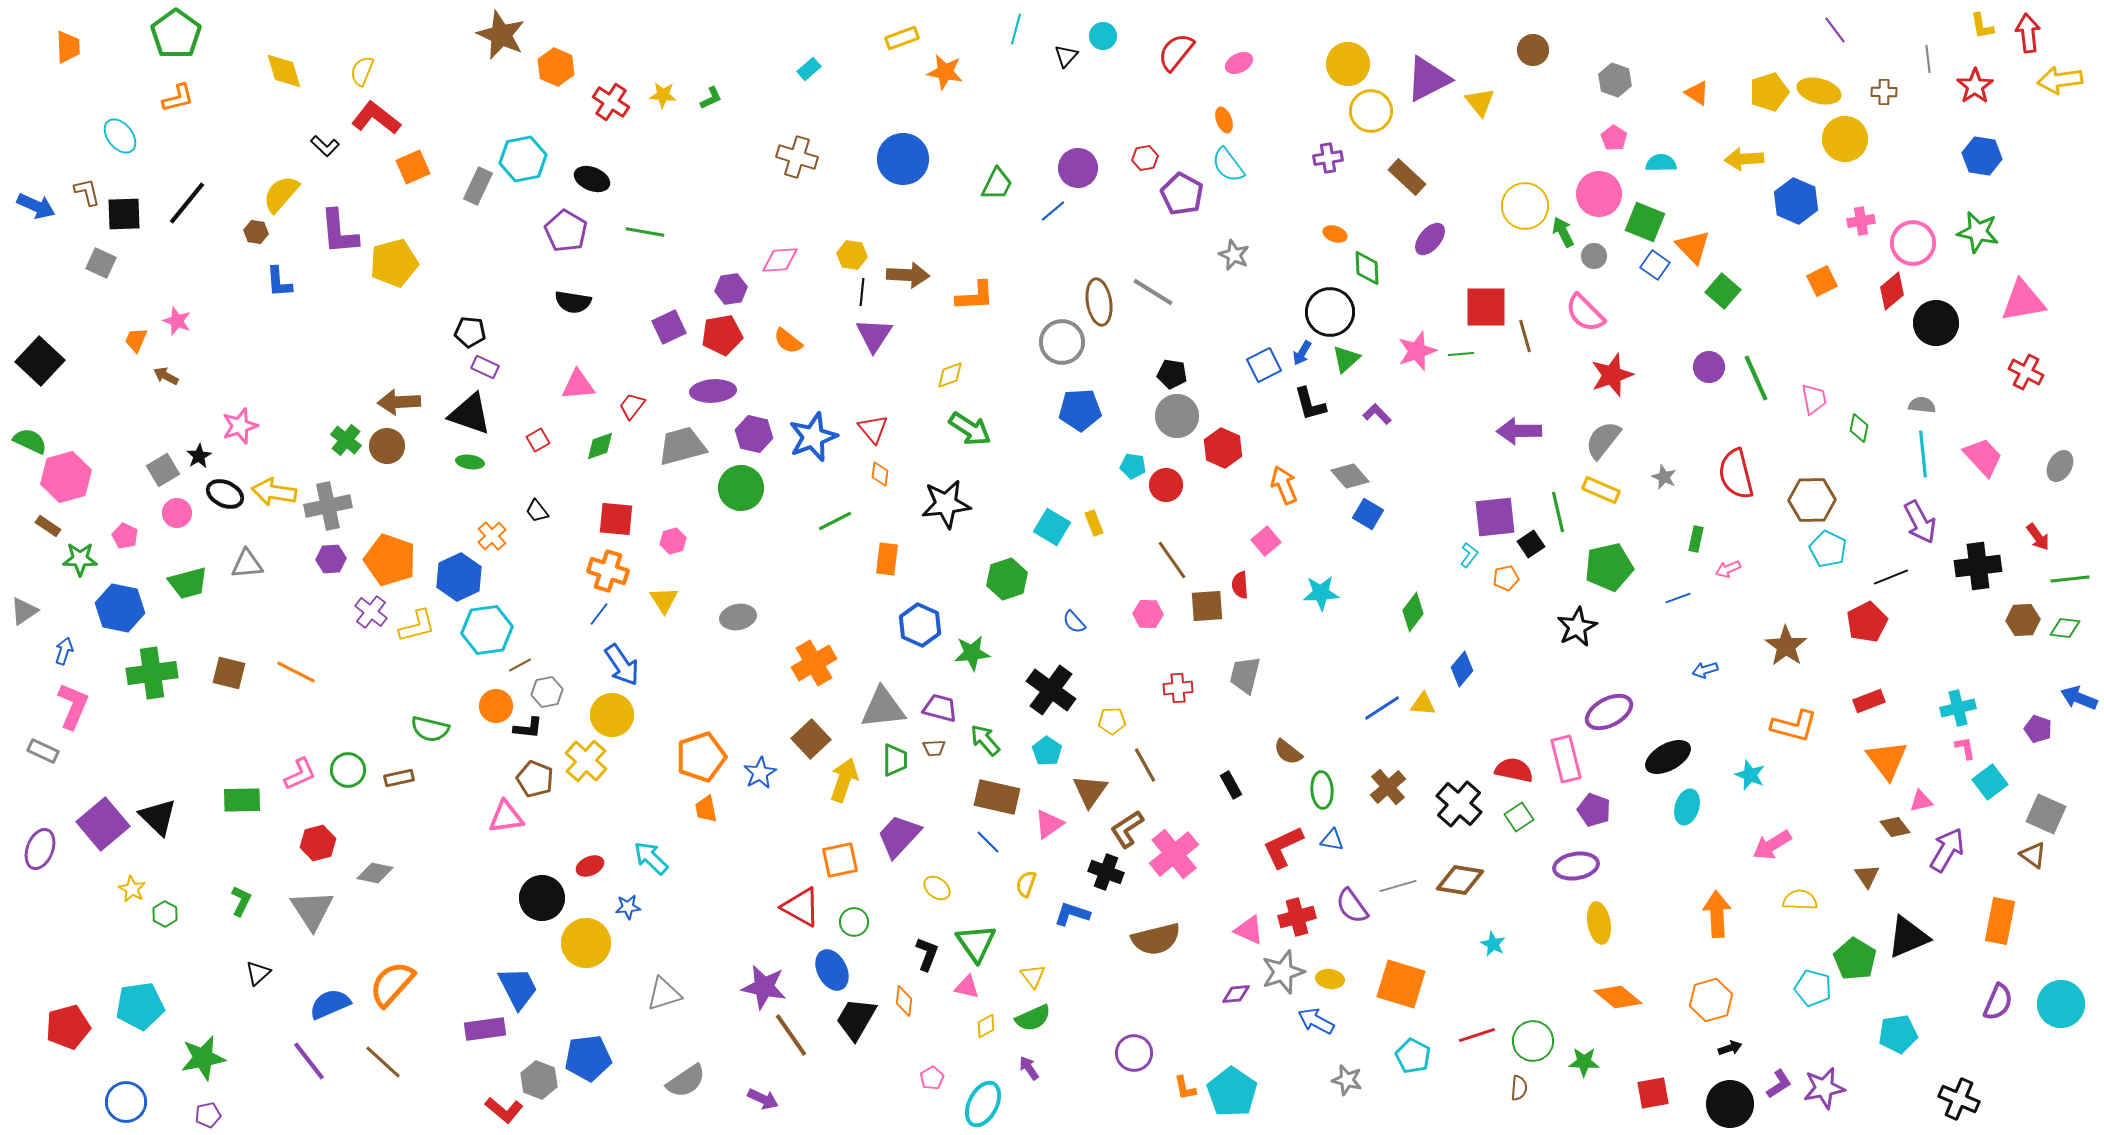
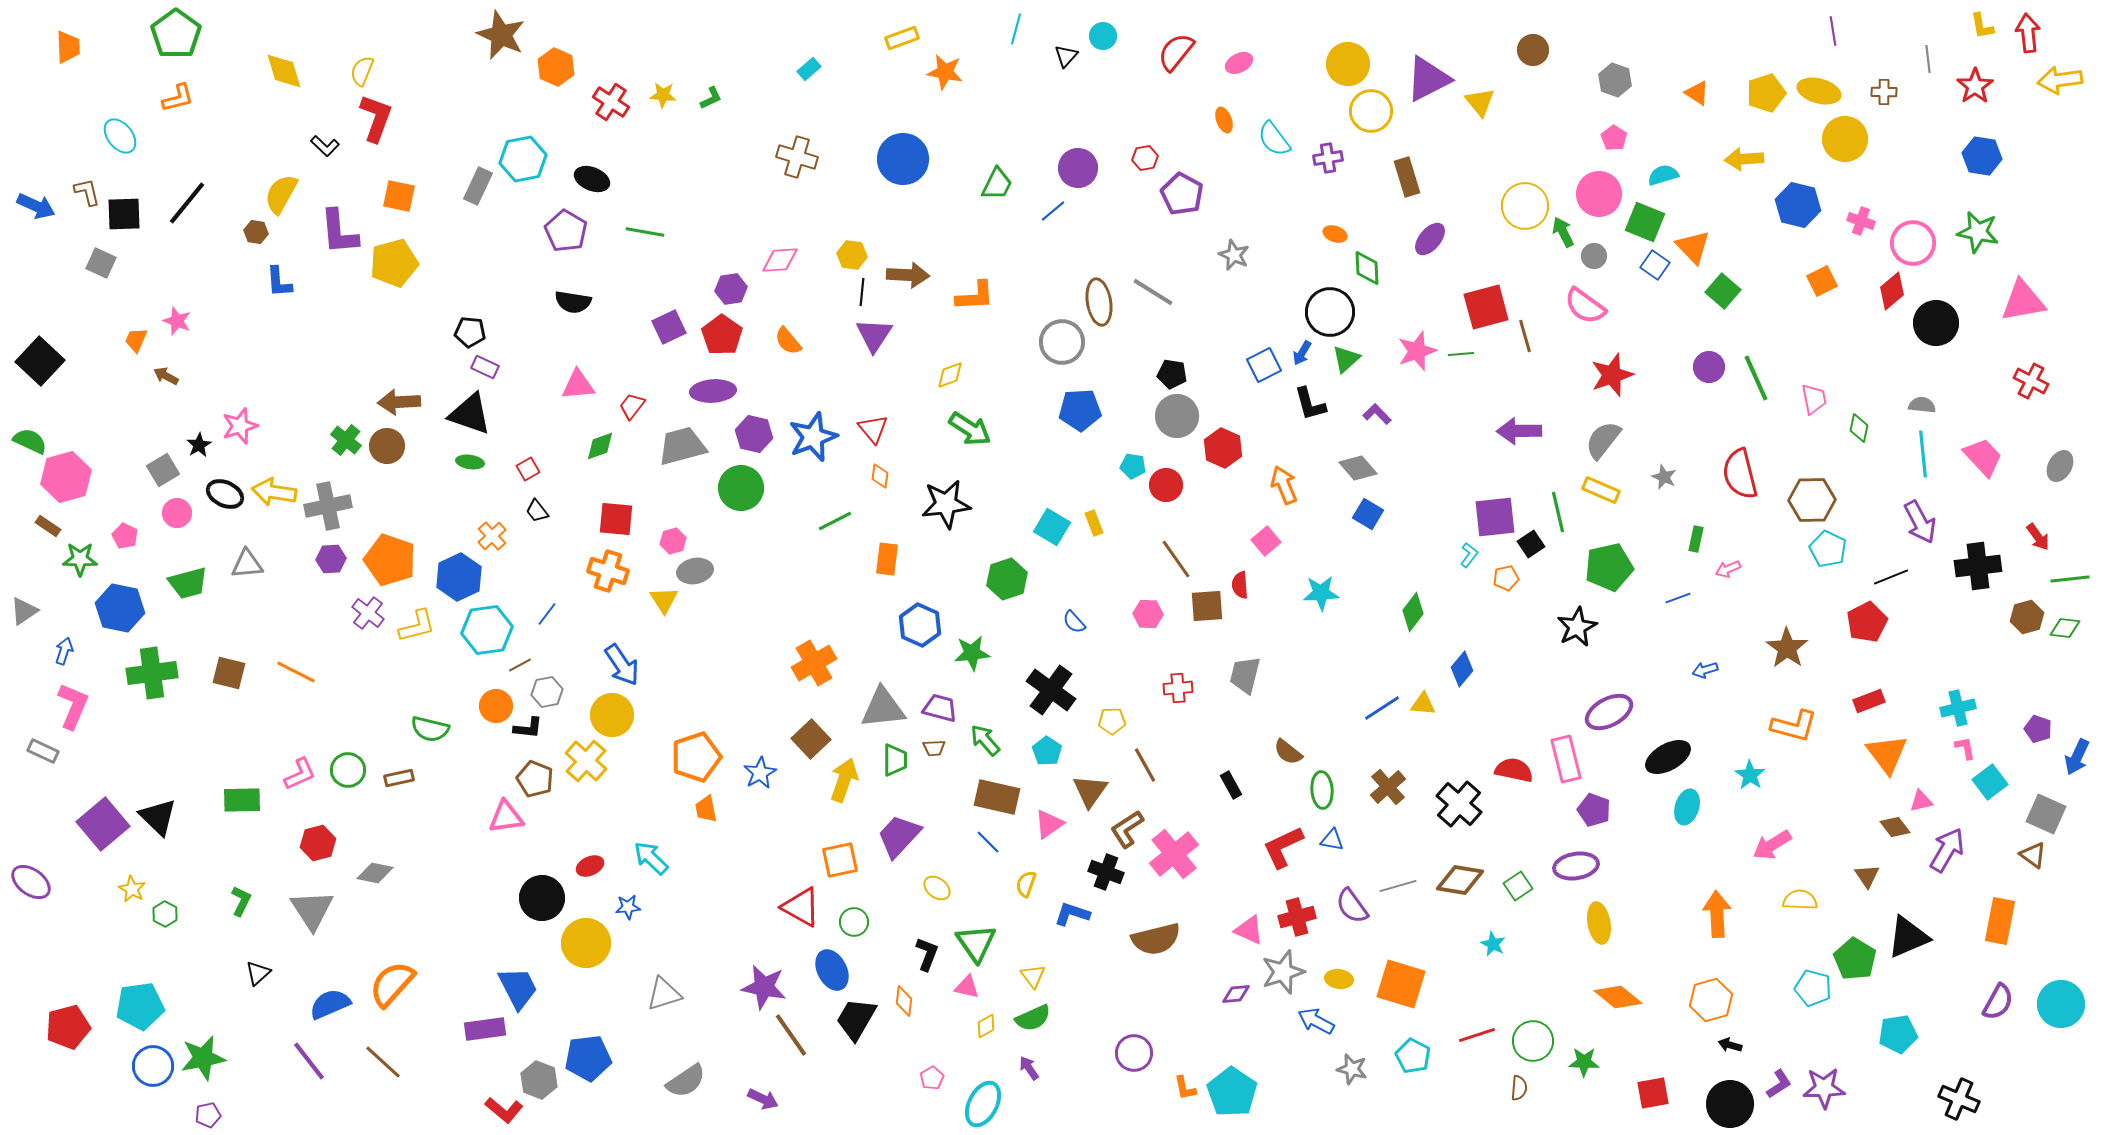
purple line at (1835, 30): moved 2 px left, 1 px down; rotated 28 degrees clockwise
yellow pentagon at (1769, 92): moved 3 px left, 1 px down
red L-shape at (376, 118): rotated 72 degrees clockwise
cyan semicircle at (1661, 163): moved 2 px right, 12 px down; rotated 16 degrees counterclockwise
cyan semicircle at (1228, 165): moved 46 px right, 26 px up
orange square at (413, 167): moved 14 px left, 29 px down; rotated 36 degrees clockwise
brown rectangle at (1407, 177): rotated 30 degrees clockwise
yellow semicircle at (281, 194): rotated 12 degrees counterclockwise
blue hexagon at (1796, 201): moved 2 px right, 4 px down; rotated 9 degrees counterclockwise
pink cross at (1861, 221): rotated 28 degrees clockwise
red square at (1486, 307): rotated 15 degrees counterclockwise
pink semicircle at (1585, 313): moved 7 px up; rotated 9 degrees counterclockwise
red pentagon at (722, 335): rotated 27 degrees counterclockwise
orange semicircle at (788, 341): rotated 12 degrees clockwise
red cross at (2026, 372): moved 5 px right, 9 px down
red square at (538, 440): moved 10 px left, 29 px down
black star at (199, 456): moved 11 px up
orange diamond at (880, 474): moved 2 px down
red semicircle at (1736, 474): moved 4 px right
gray diamond at (1350, 476): moved 8 px right, 8 px up
brown line at (1172, 560): moved 4 px right, 1 px up
purple cross at (371, 612): moved 3 px left, 1 px down
blue line at (599, 614): moved 52 px left
gray ellipse at (738, 617): moved 43 px left, 46 px up
brown hexagon at (2023, 620): moved 4 px right, 3 px up; rotated 12 degrees counterclockwise
brown star at (1786, 646): moved 1 px right, 2 px down
blue arrow at (2079, 698): moved 2 px left, 59 px down; rotated 87 degrees counterclockwise
orange pentagon at (701, 757): moved 5 px left
orange triangle at (1887, 760): moved 6 px up
cyan star at (1750, 775): rotated 12 degrees clockwise
green square at (1519, 817): moved 1 px left, 69 px down
purple ellipse at (40, 849): moved 9 px left, 33 px down; rotated 75 degrees counterclockwise
yellow ellipse at (1330, 979): moved 9 px right
purple semicircle at (1998, 1002): rotated 6 degrees clockwise
black arrow at (1730, 1048): moved 3 px up; rotated 145 degrees counterclockwise
gray star at (1347, 1080): moved 5 px right, 11 px up
purple star at (1824, 1088): rotated 9 degrees clockwise
blue circle at (126, 1102): moved 27 px right, 36 px up
